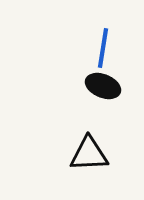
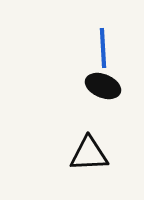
blue line: rotated 12 degrees counterclockwise
